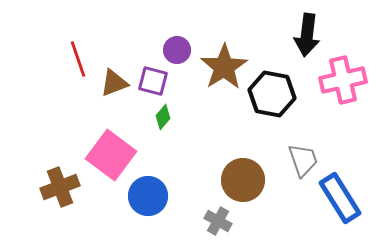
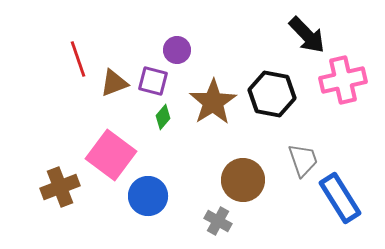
black arrow: rotated 51 degrees counterclockwise
brown star: moved 11 px left, 35 px down
